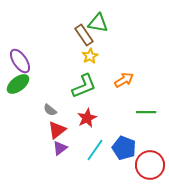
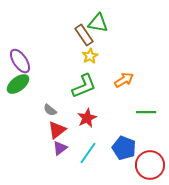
cyan line: moved 7 px left, 3 px down
